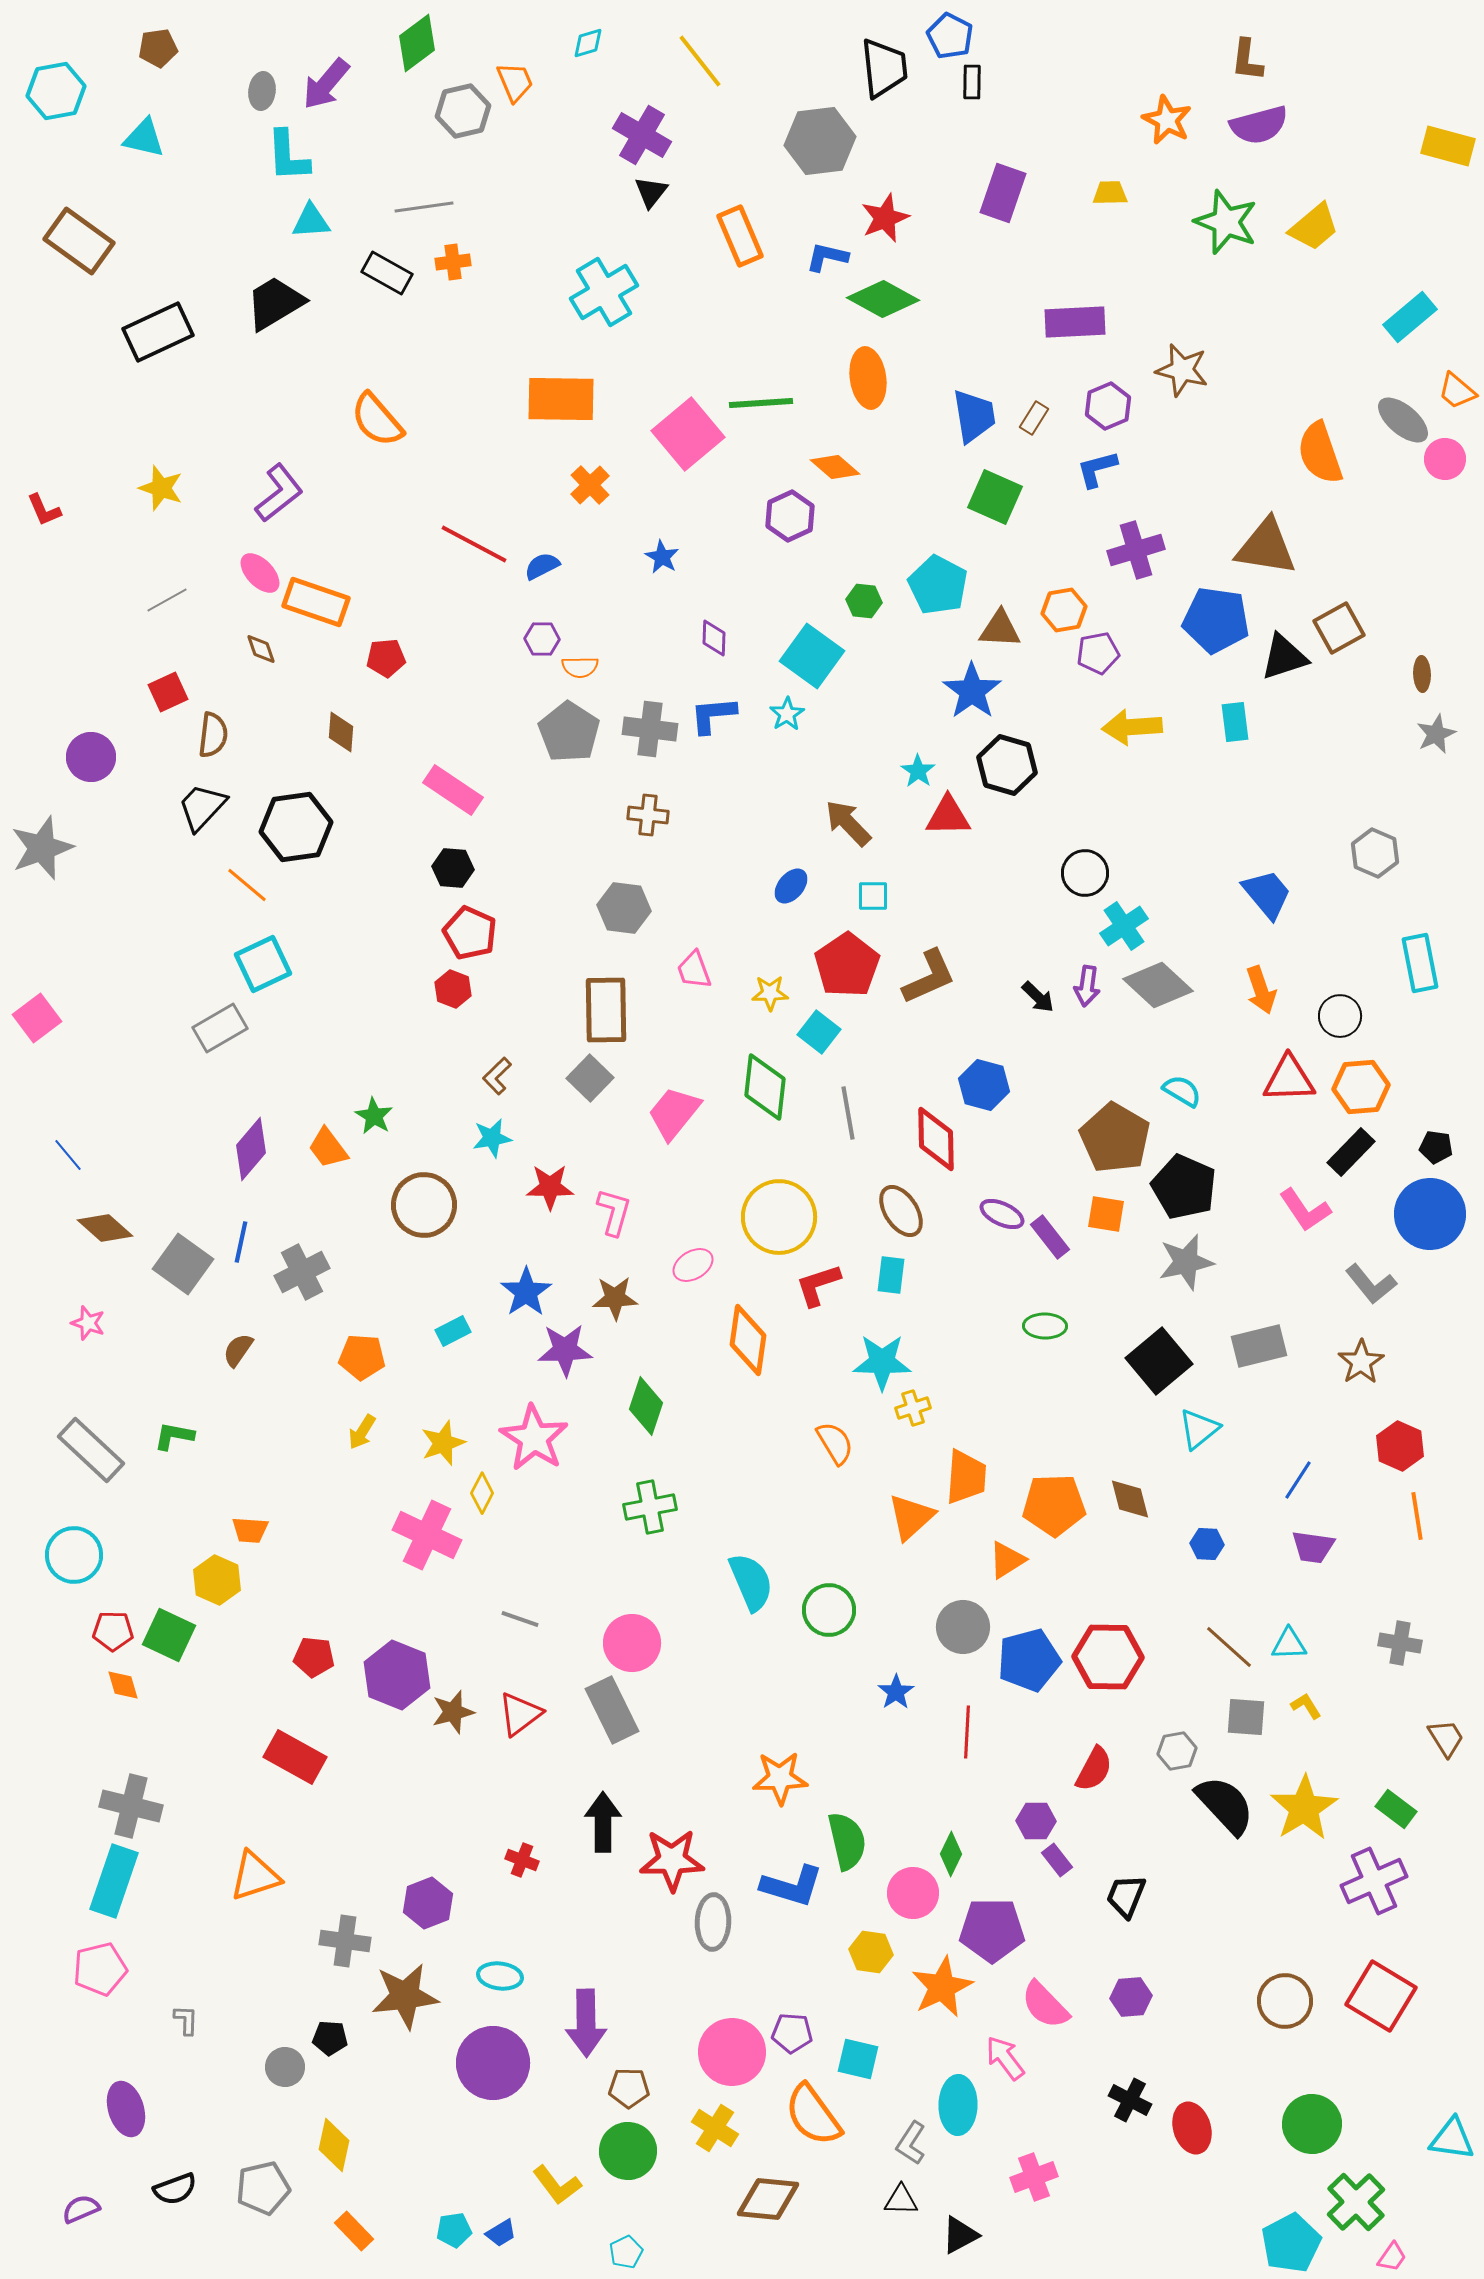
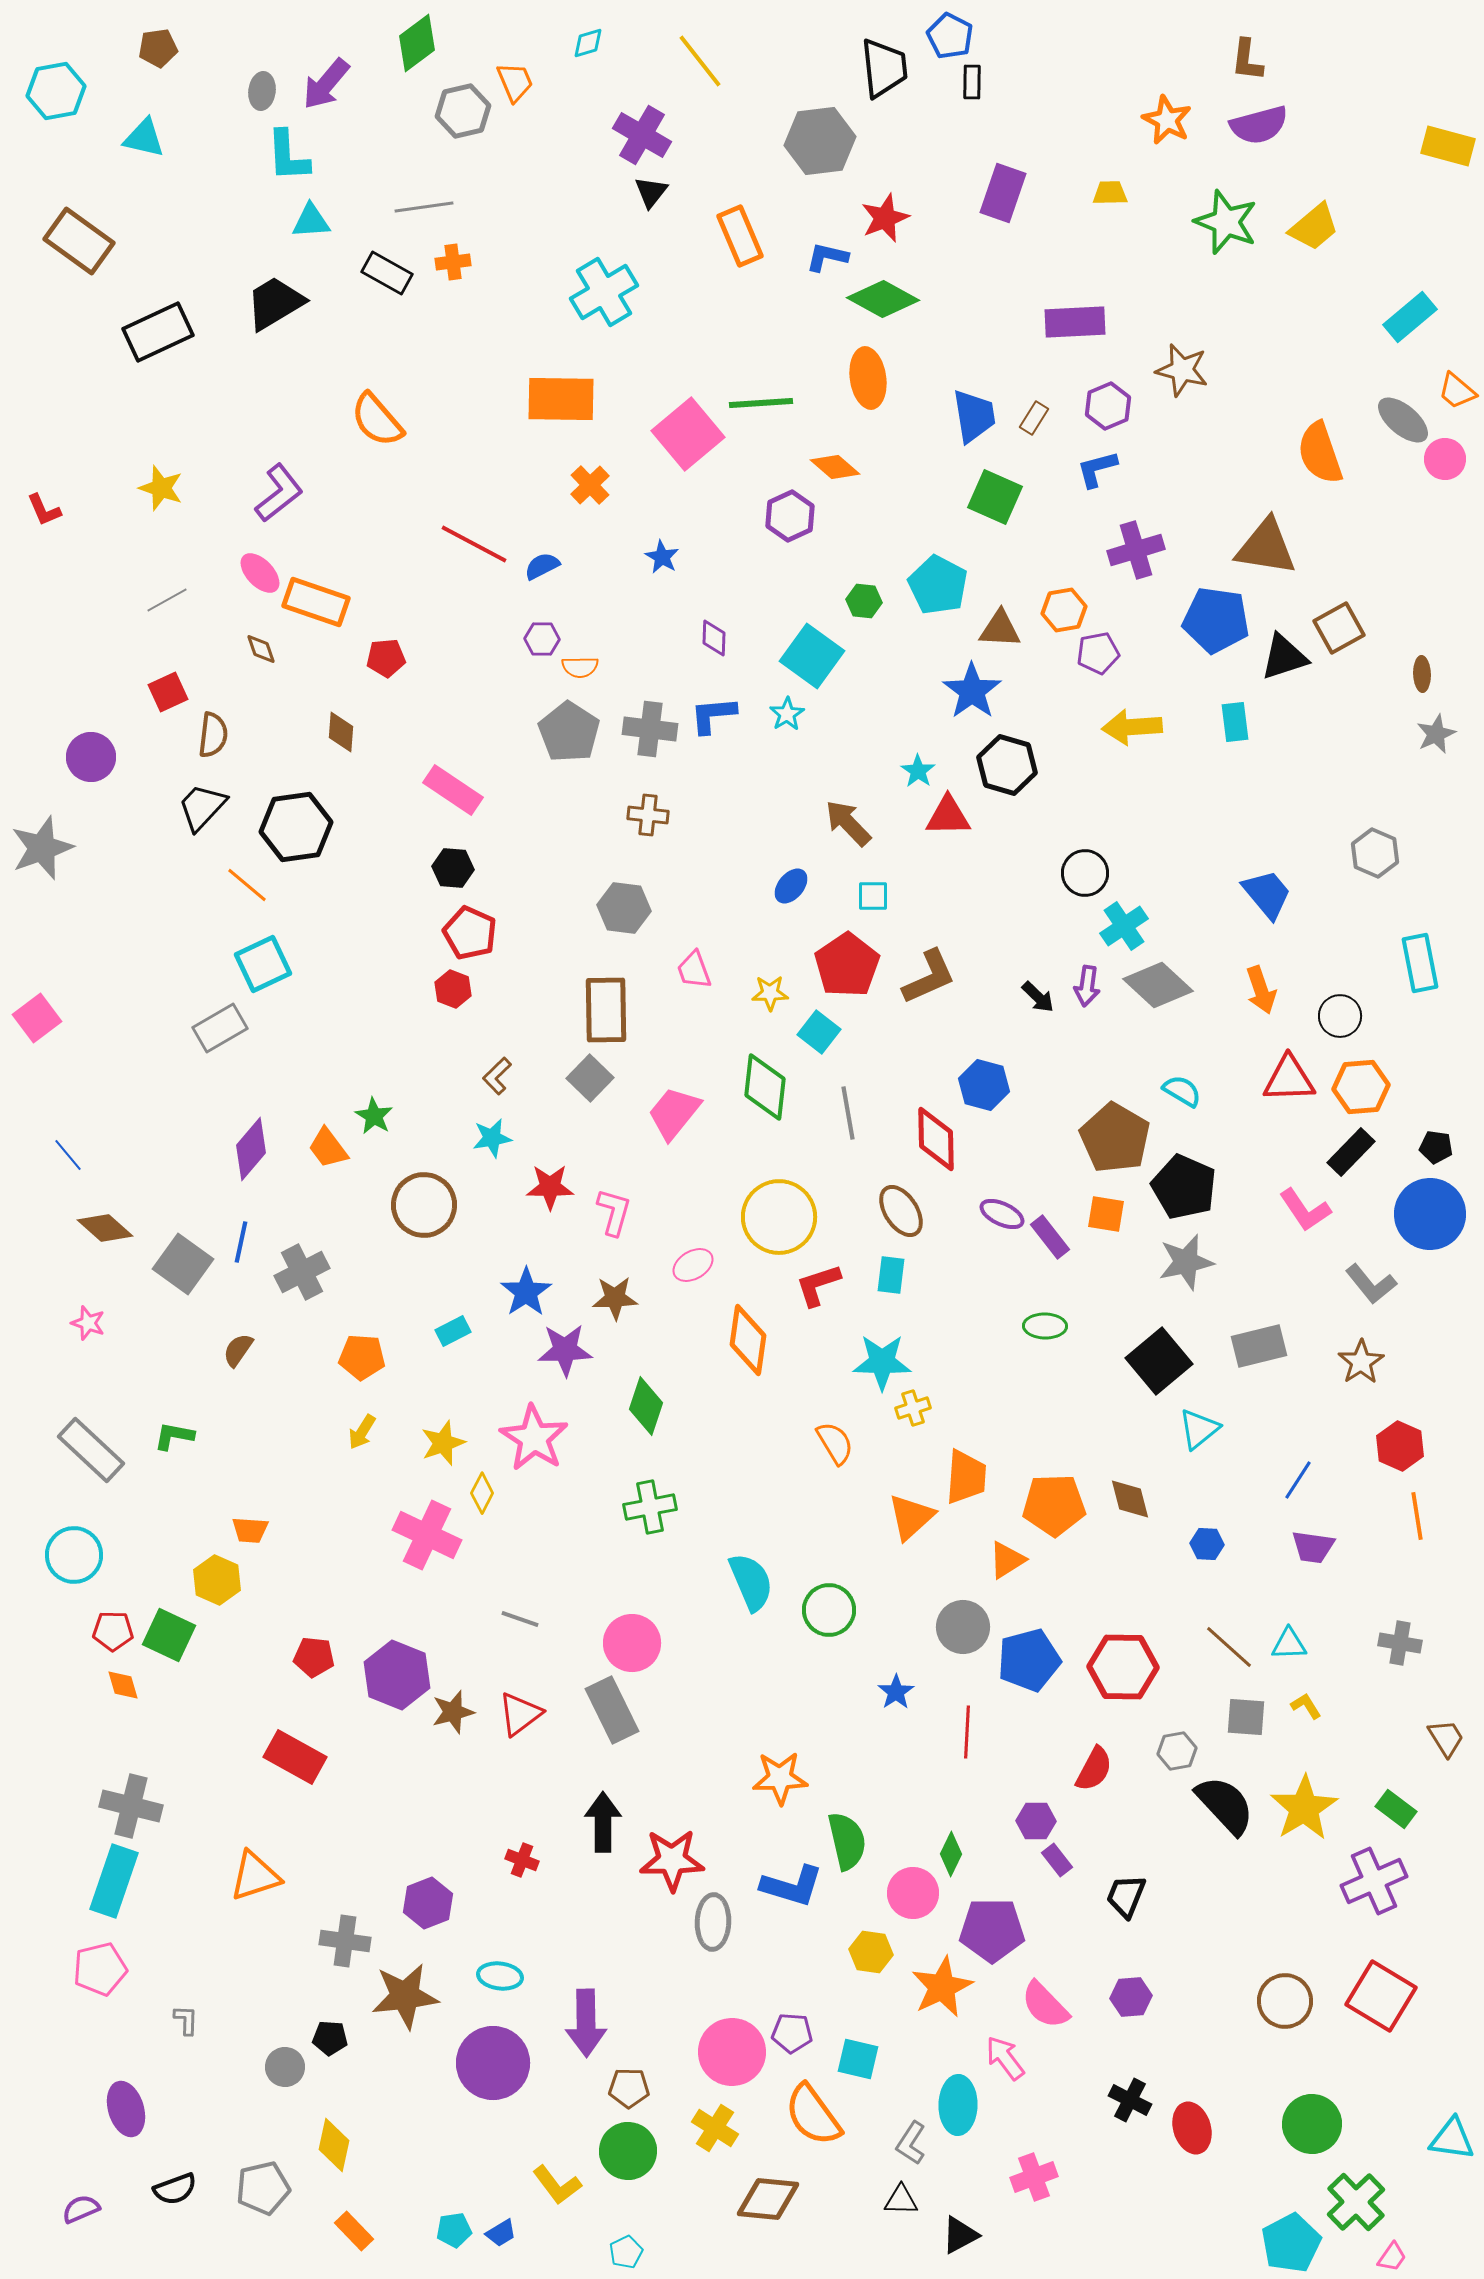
red hexagon at (1108, 1657): moved 15 px right, 10 px down
